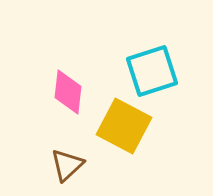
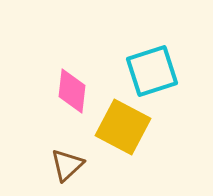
pink diamond: moved 4 px right, 1 px up
yellow square: moved 1 px left, 1 px down
